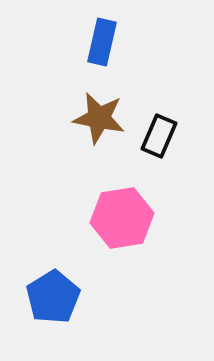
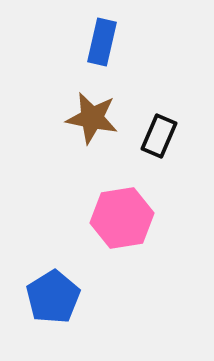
brown star: moved 7 px left
